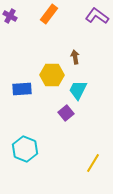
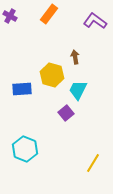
purple L-shape: moved 2 px left, 5 px down
yellow hexagon: rotated 15 degrees clockwise
